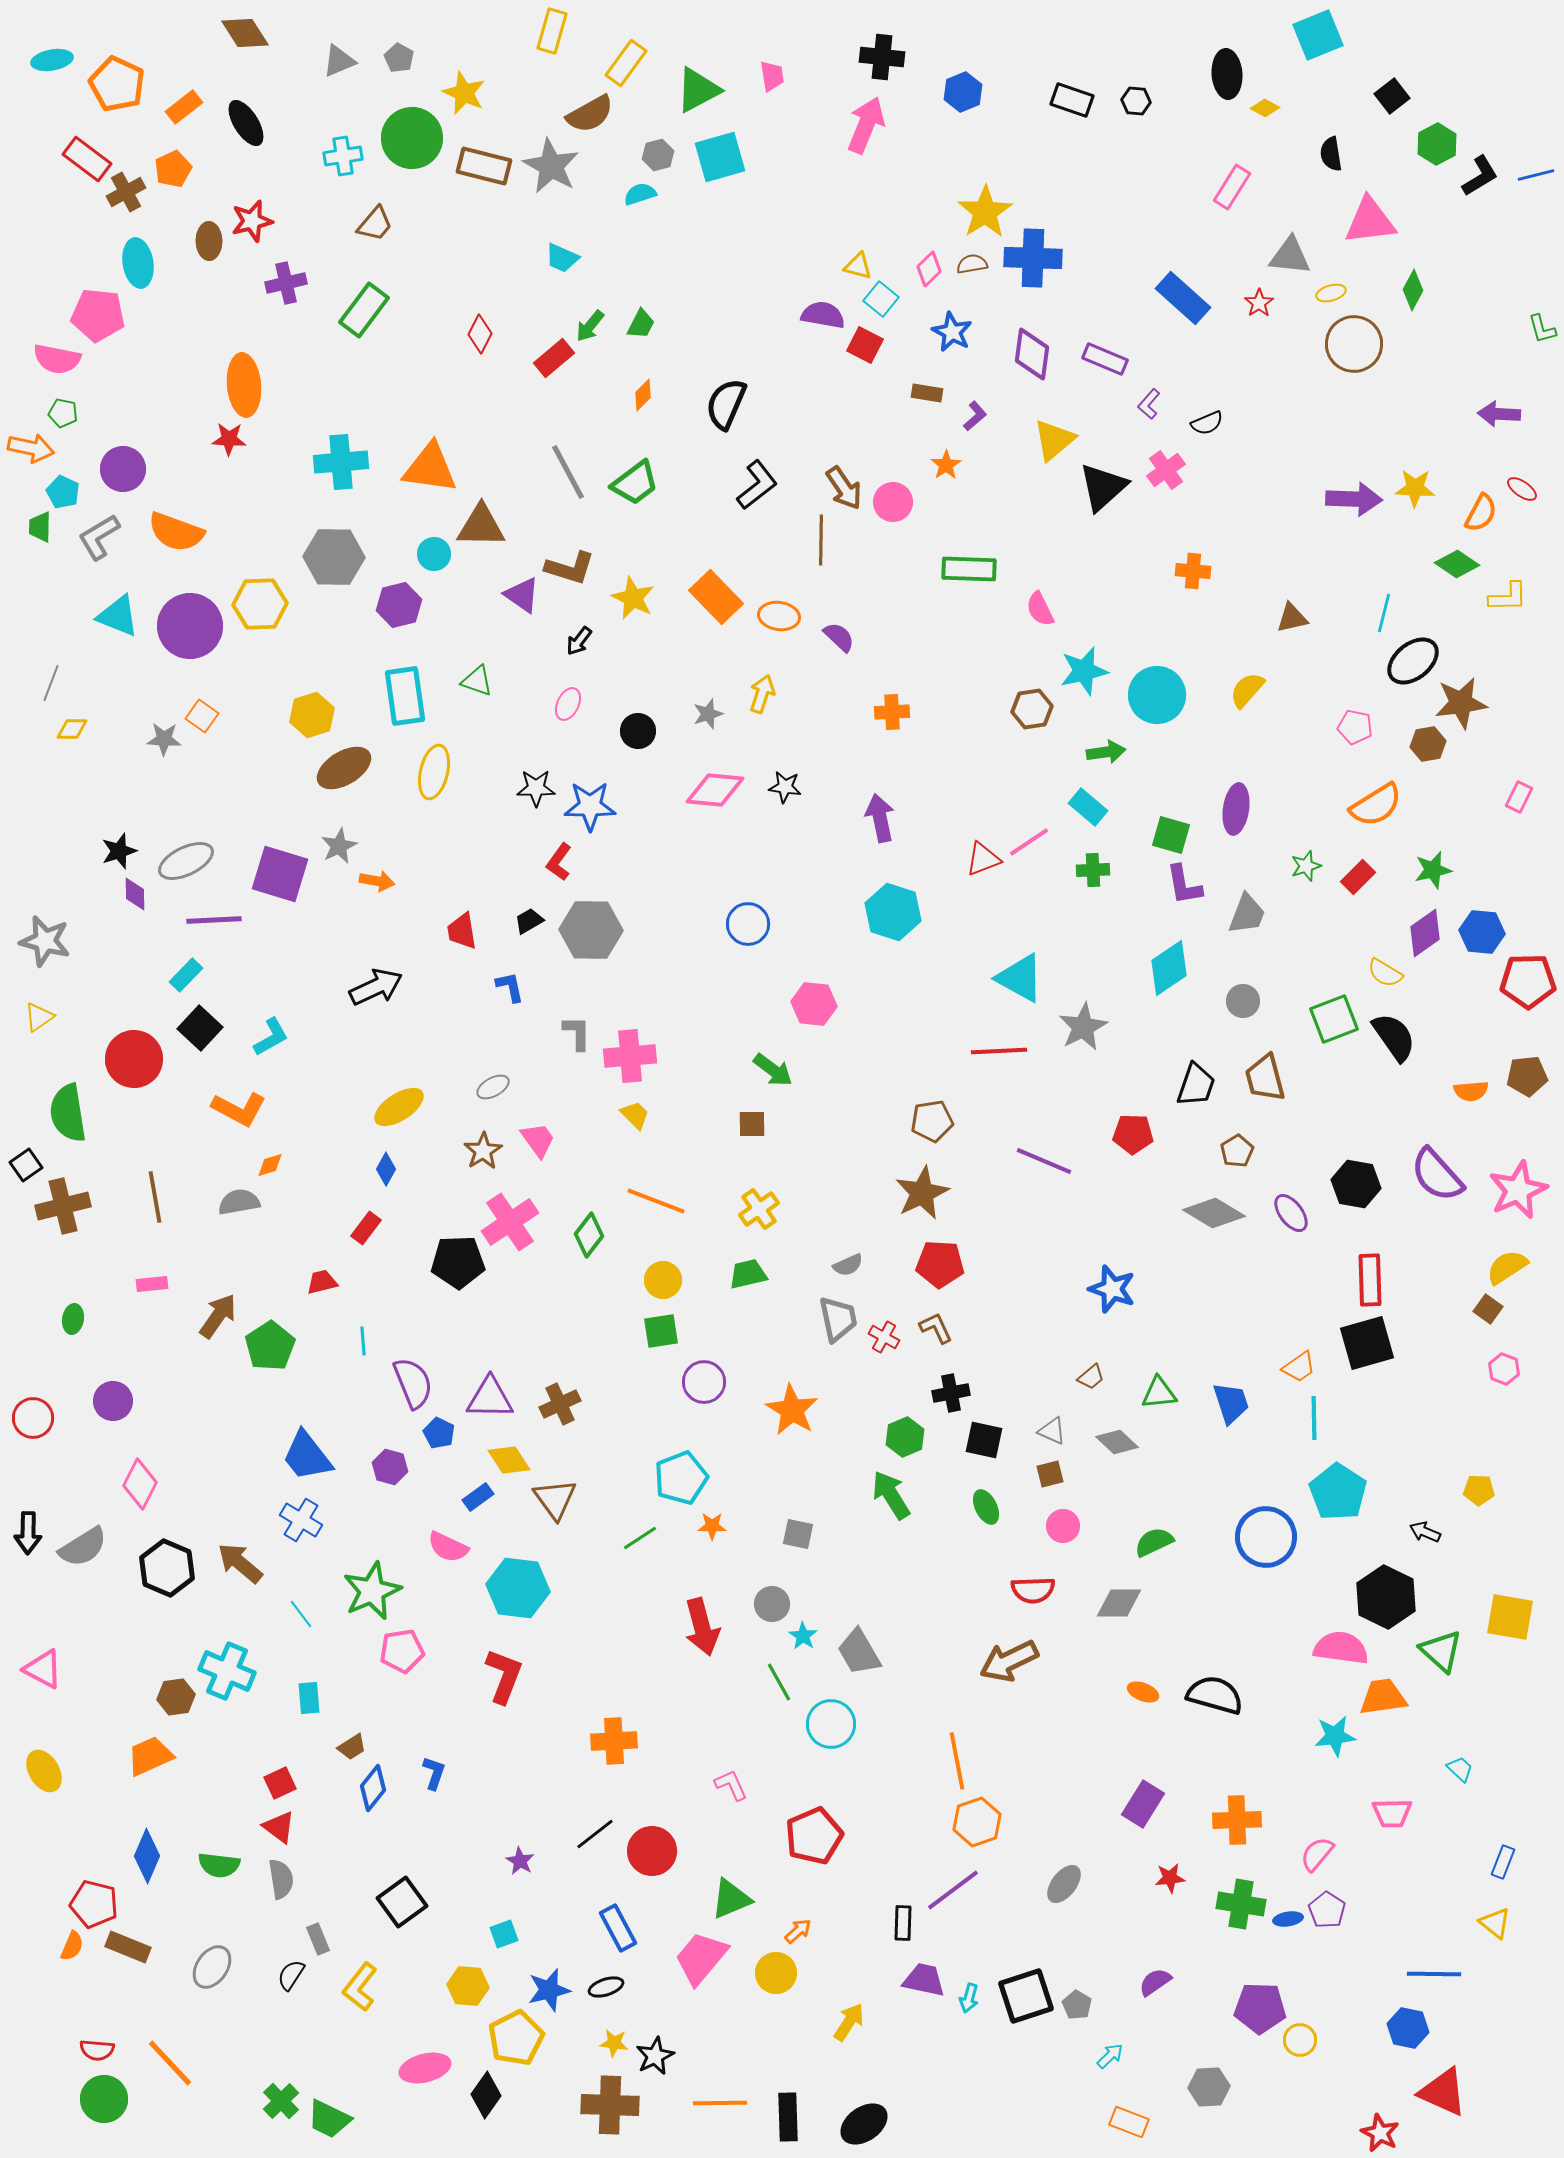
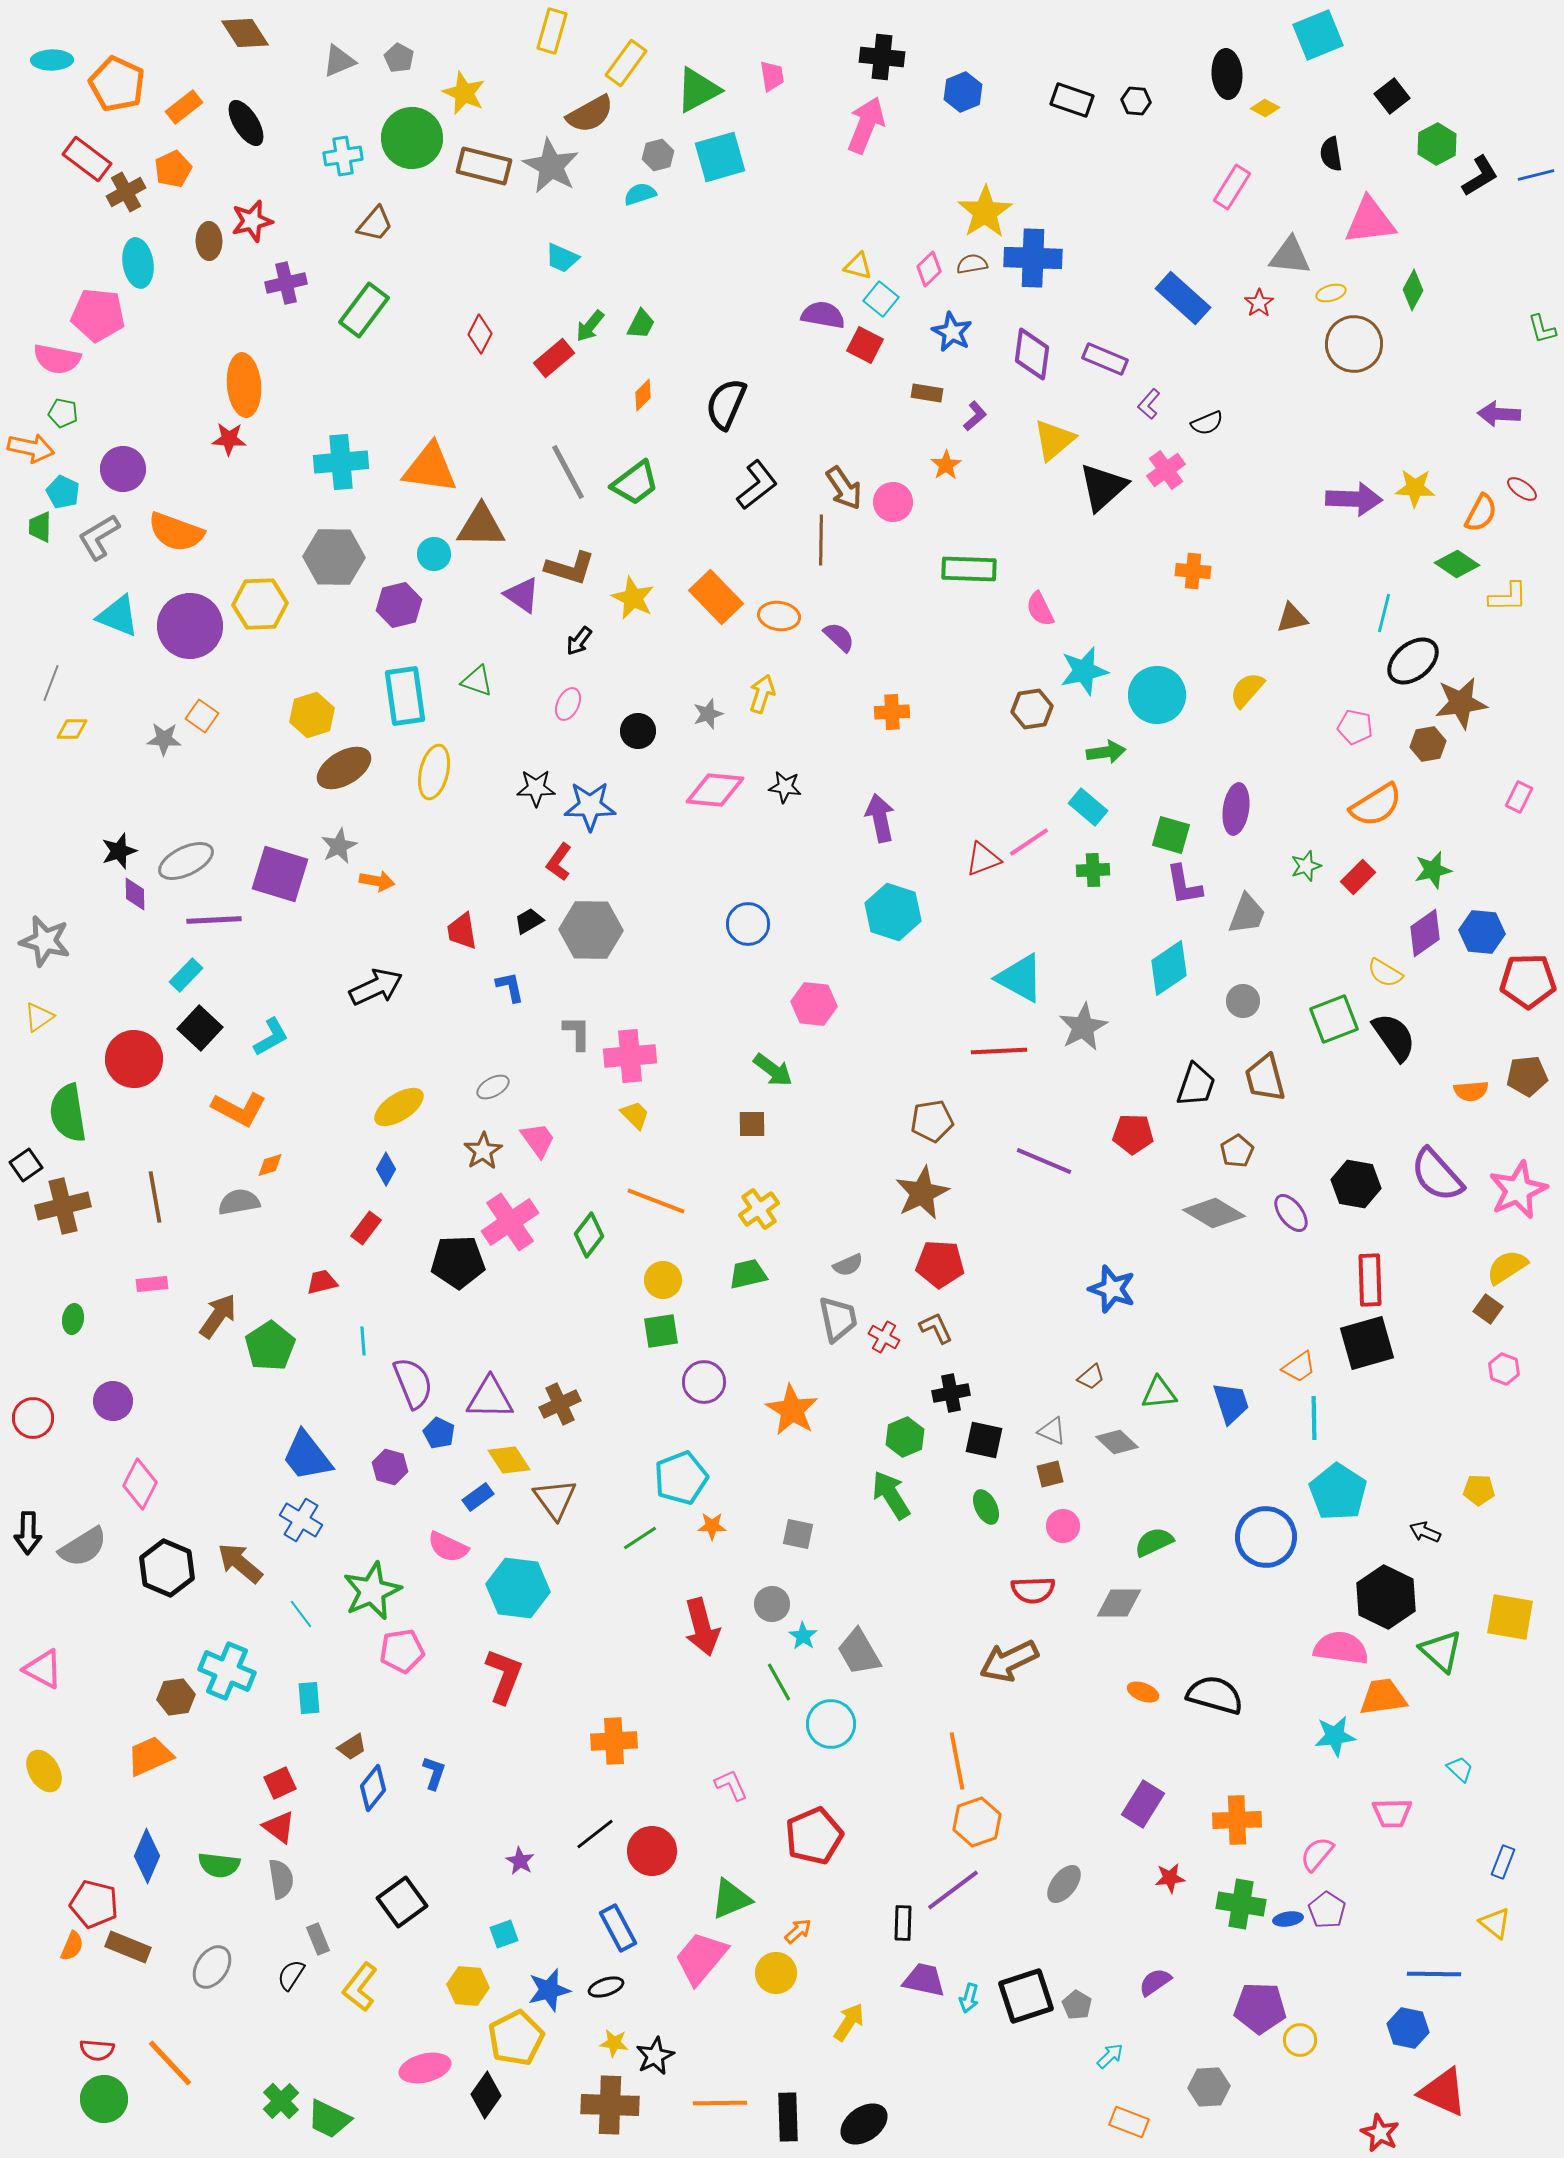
cyan ellipse at (52, 60): rotated 9 degrees clockwise
